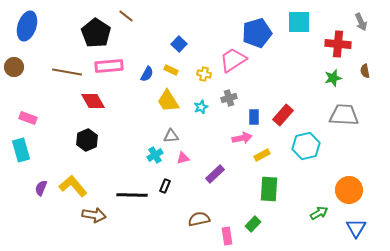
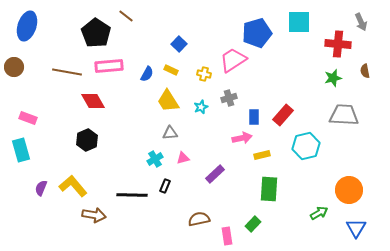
gray triangle at (171, 136): moved 1 px left, 3 px up
cyan cross at (155, 155): moved 4 px down
yellow rectangle at (262, 155): rotated 14 degrees clockwise
